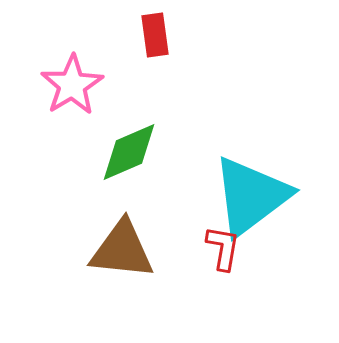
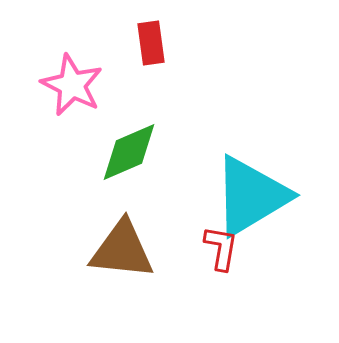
red rectangle: moved 4 px left, 8 px down
pink star: rotated 14 degrees counterclockwise
cyan triangle: rotated 6 degrees clockwise
red L-shape: moved 2 px left
